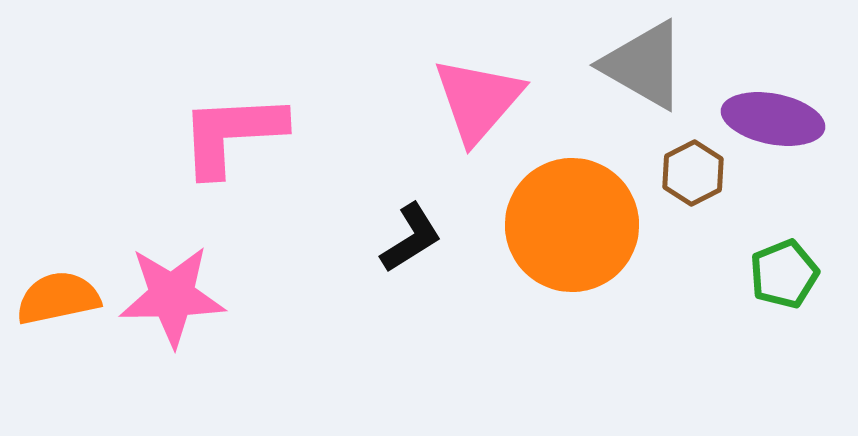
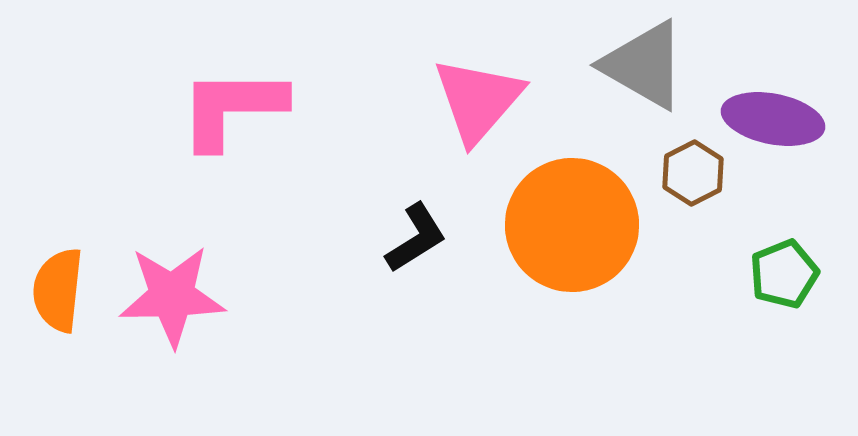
pink L-shape: moved 26 px up; rotated 3 degrees clockwise
black L-shape: moved 5 px right
orange semicircle: moved 8 px up; rotated 72 degrees counterclockwise
